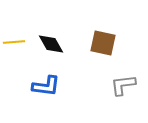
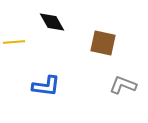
black diamond: moved 1 px right, 22 px up
gray L-shape: rotated 28 degrees clockwise
